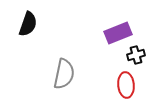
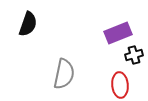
black cross: moved 2 px left
red ellipse: moved 6 px left
